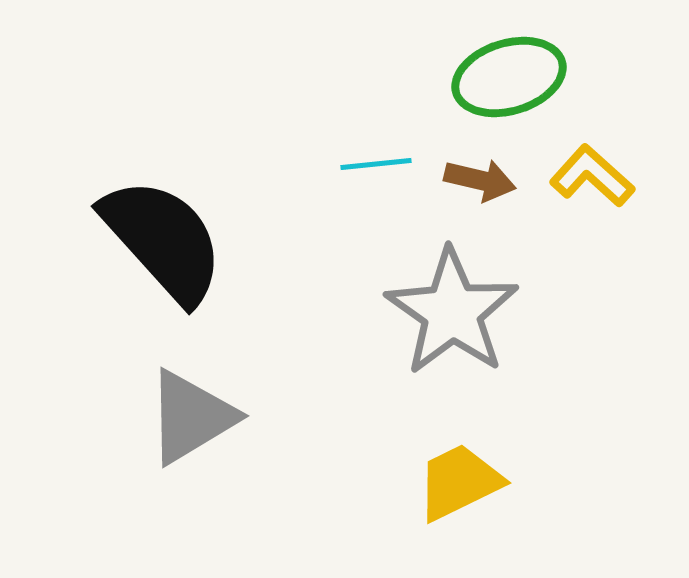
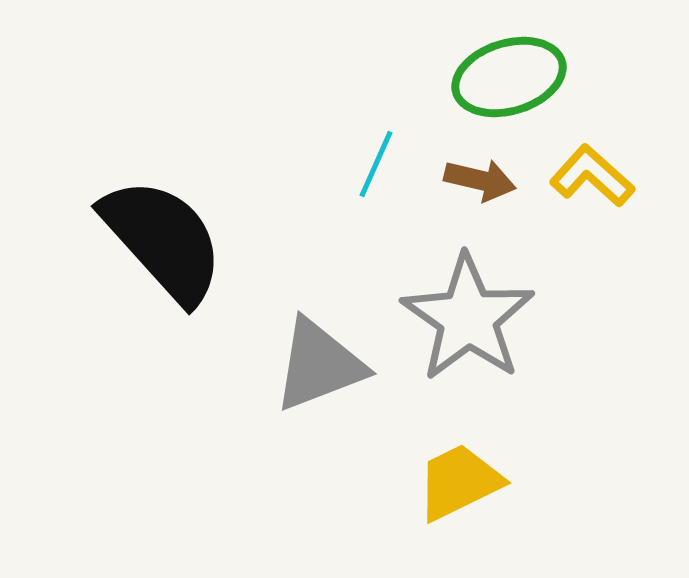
cyan line: rotated 60 degrees counterclockwise
gray star: moved 16 px right, 6 px down
gray triangle: moved 128 px right, 52 px up; rotated 10 degrees clockwise
